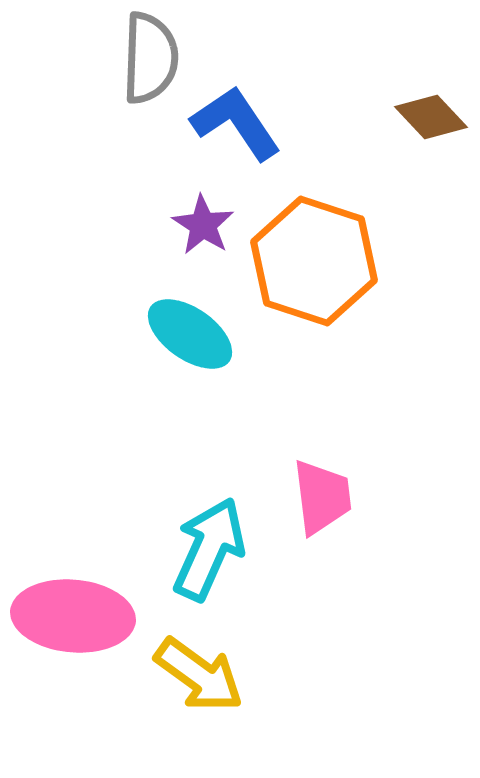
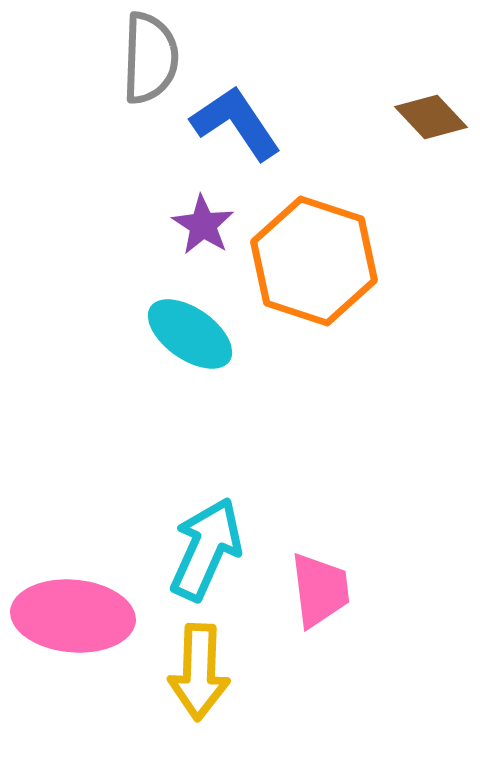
pink trapezoid: moved 2 px left, 93 px down
cyan arrow: moved 3 px left
yellow arrow: moved 3 px up; rotated 56 degrees clockwise
